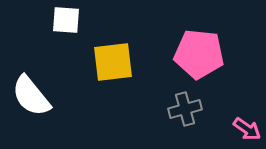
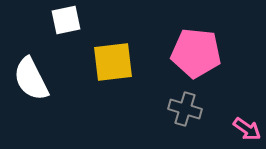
white square: rotated 16 degrees counterclockwise
pink pentagon: moved 3 px left, 1 px up
white semicircle: moved 17 px up; rotated 12 degrees clockwise
gray cross: rotated 32 degrees clockwise
